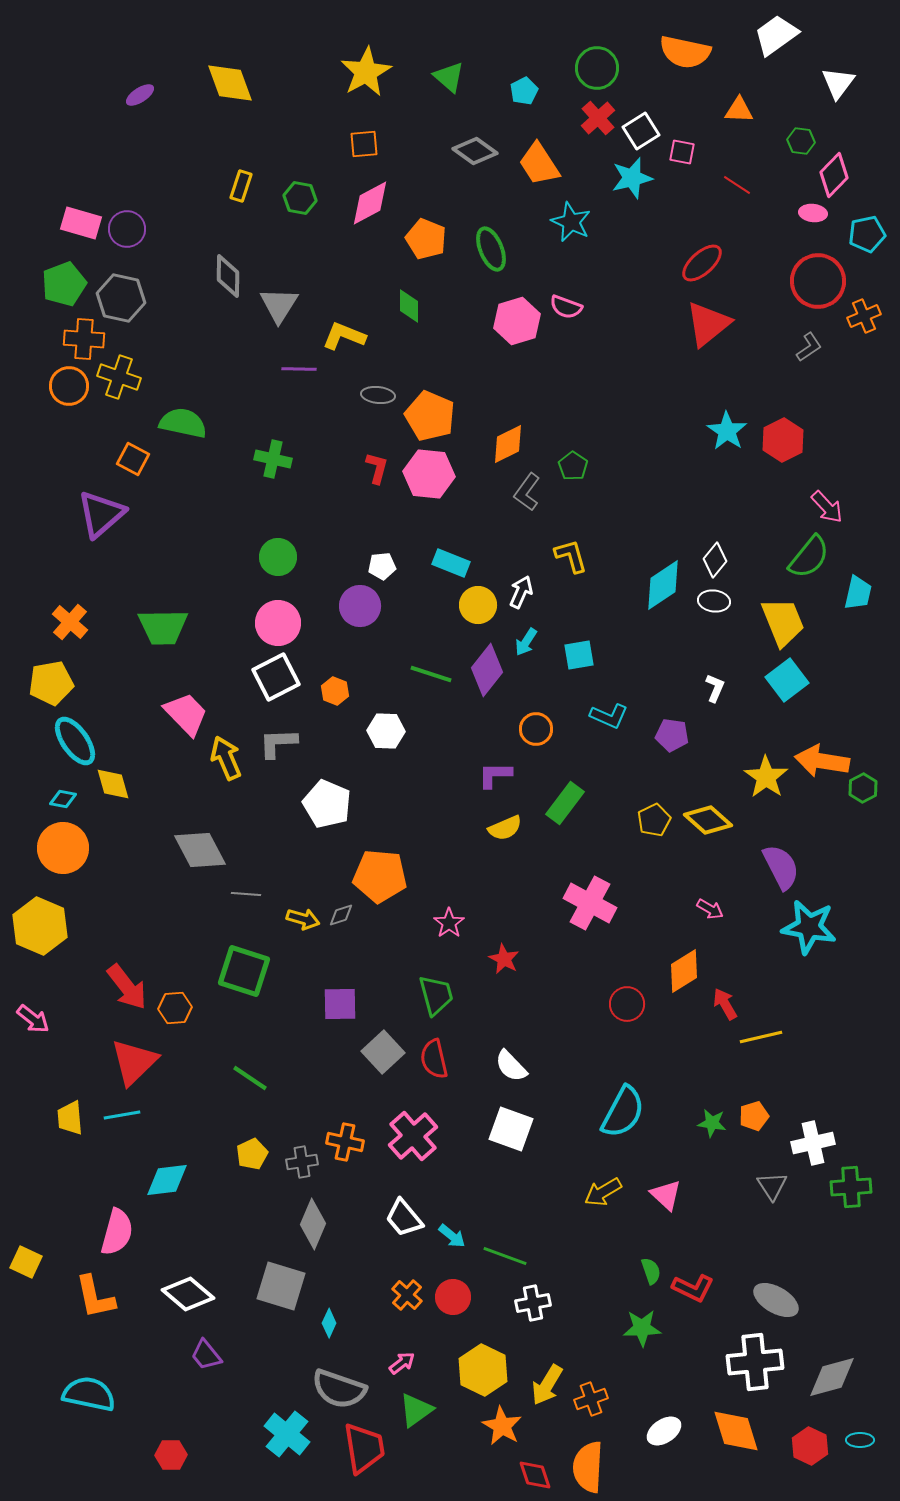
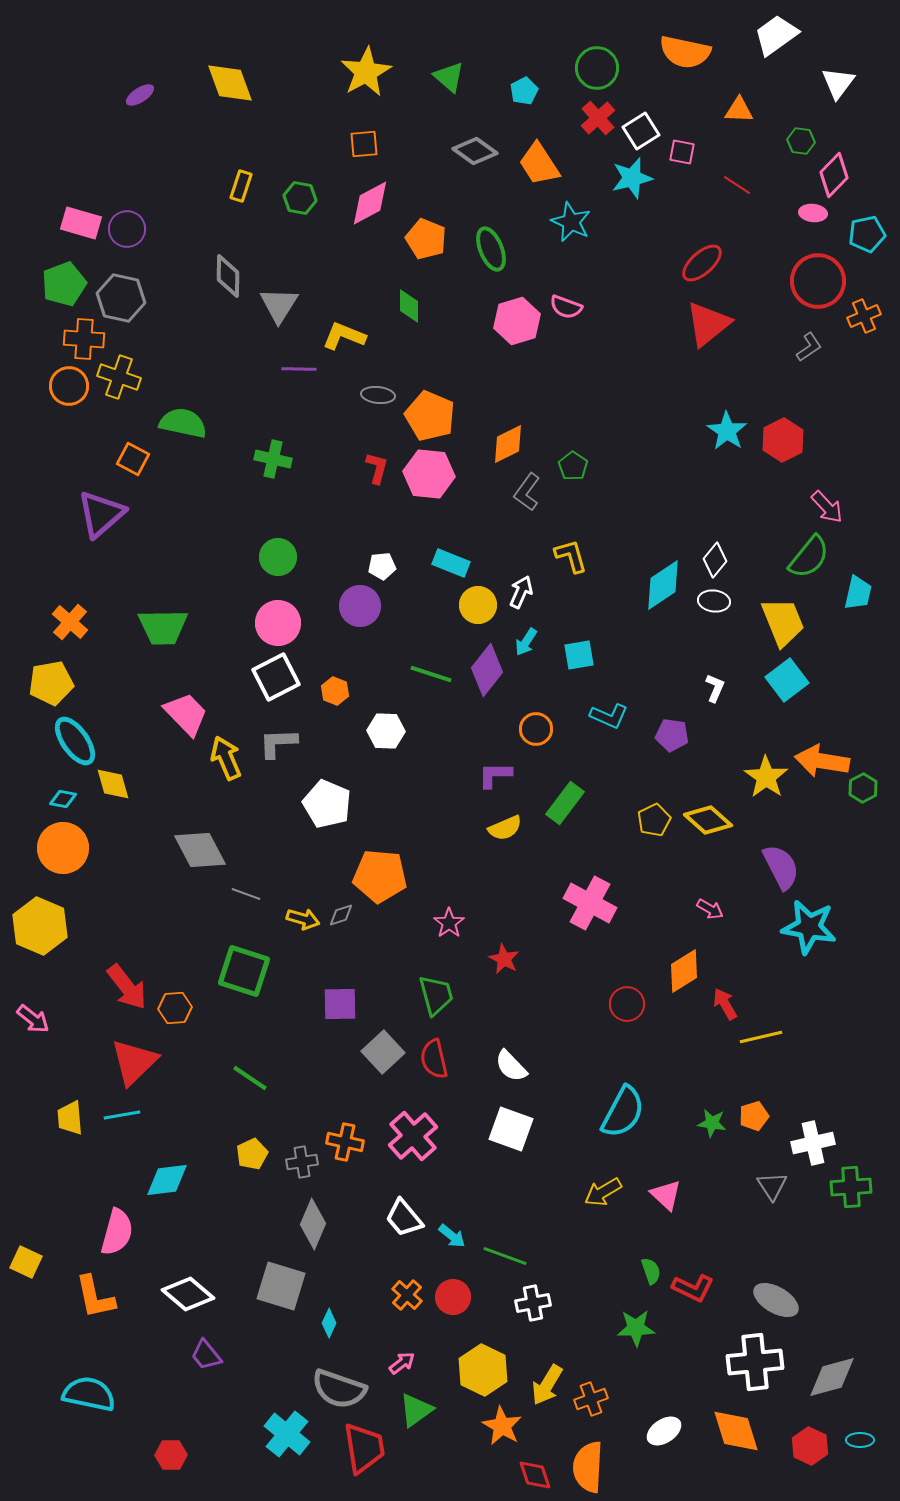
gray line at (246, 894): rotated 16 degrees clockwise
green star at (642, 1328): moved 6 px left
